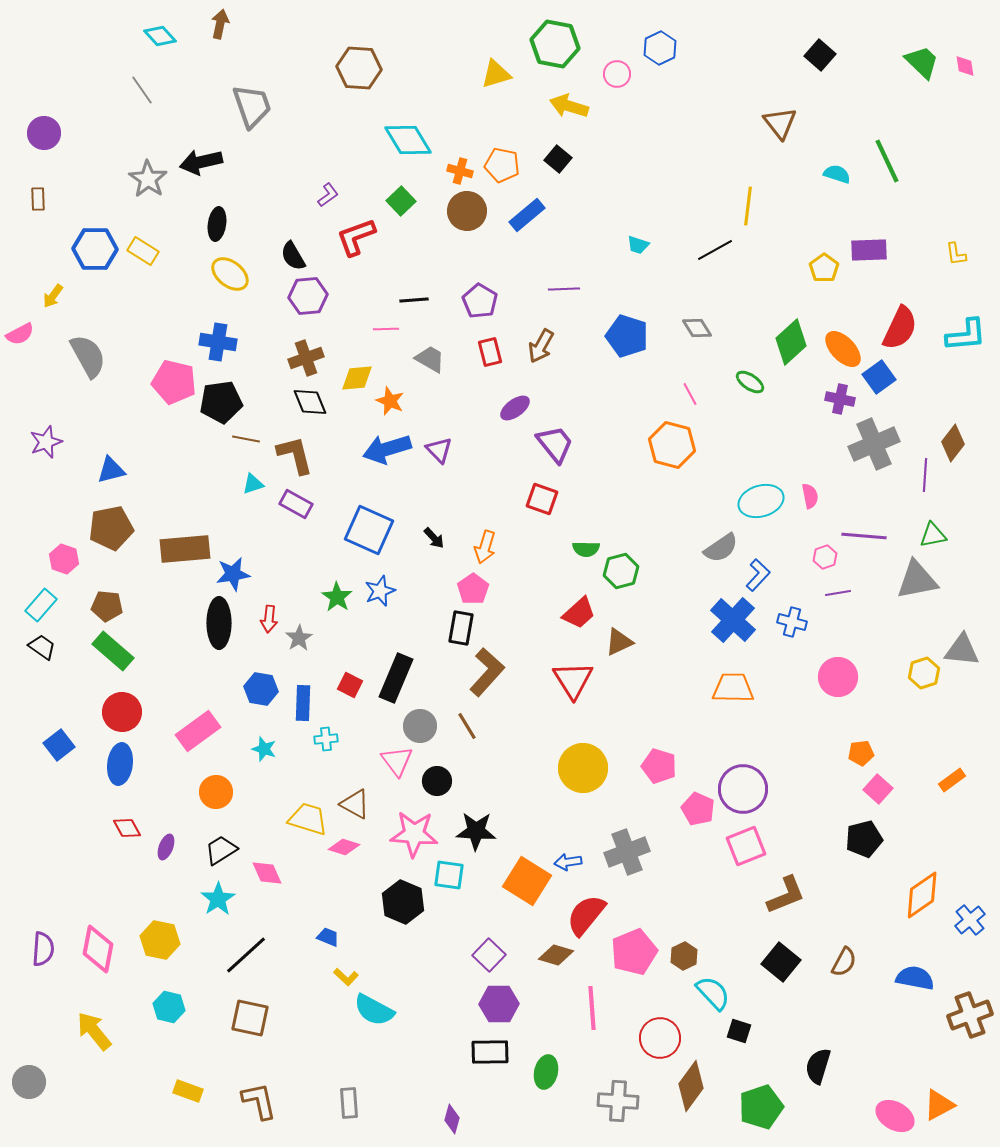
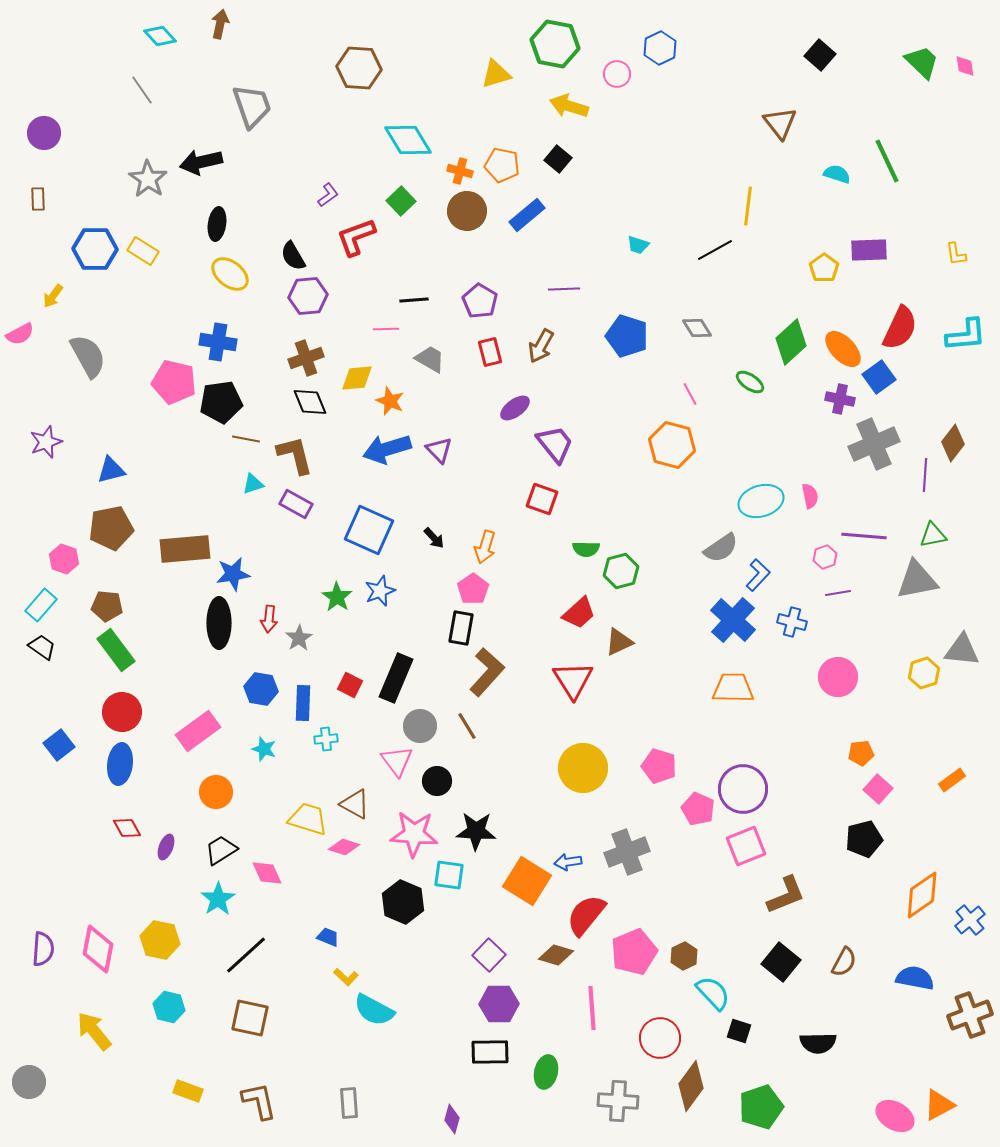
green rectangle at (113, 651): moved 3 px right, 1 px up; rotated 12 degrees clockwise
black semicircle at (818, 1066): moved 23 px up; rotated 108 degrees counterclockwise
